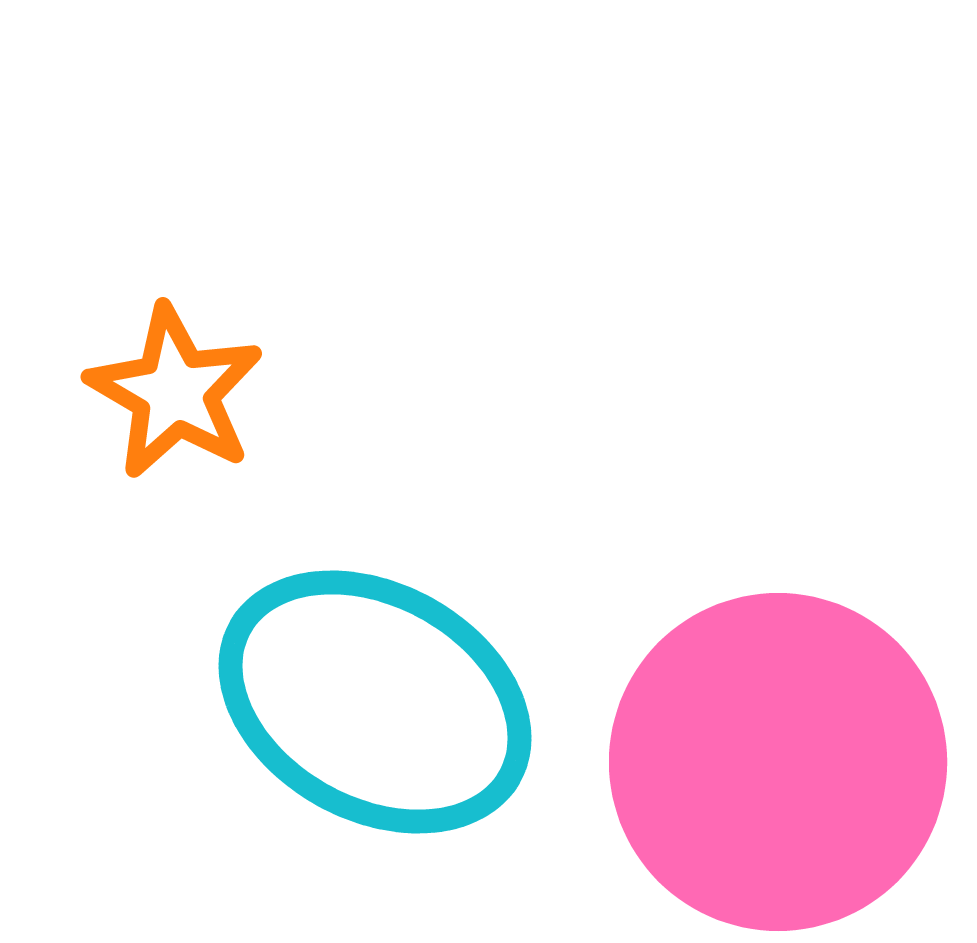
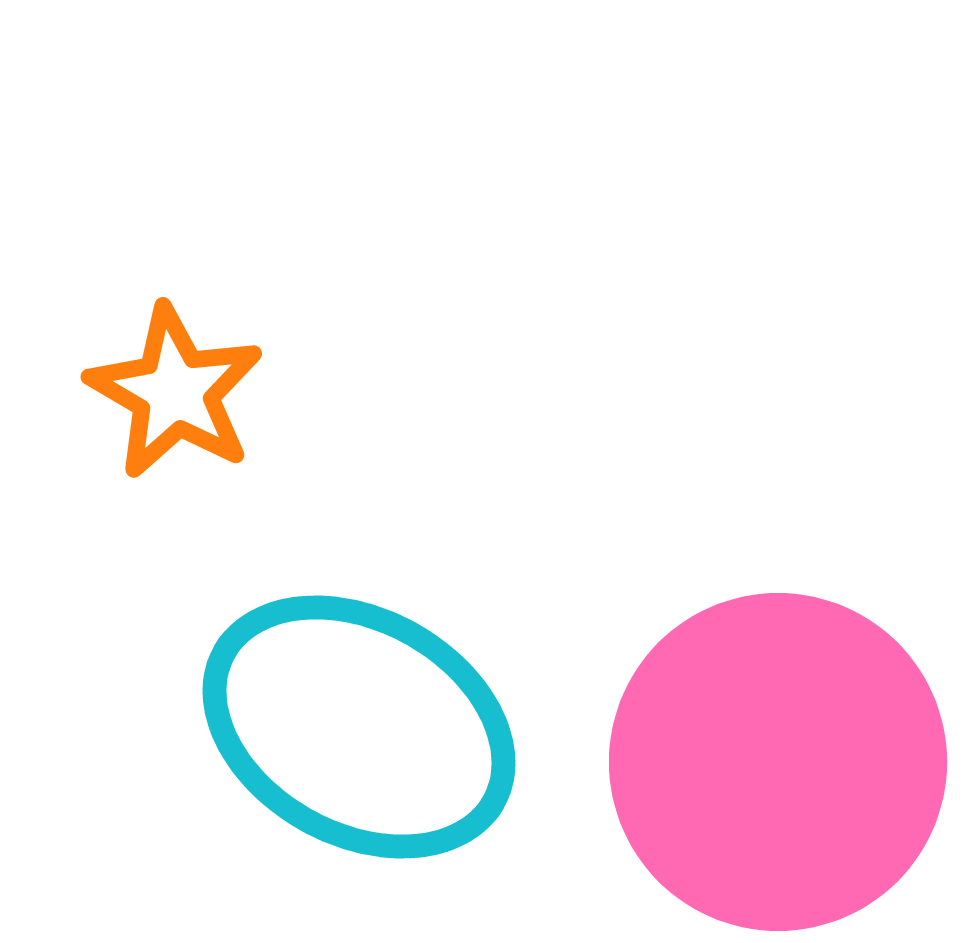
cyan ellipse: moved 16 px left, 25 px down
